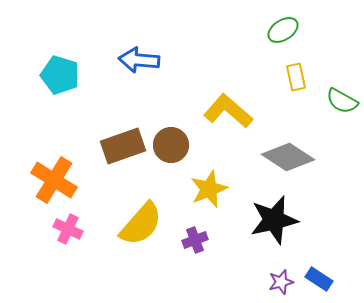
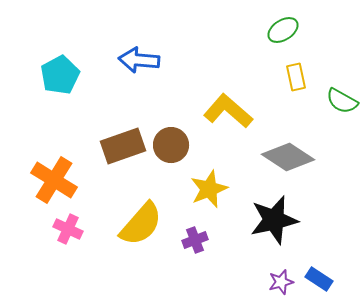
cyan pentagon: rotated 27 degrees clockwise
